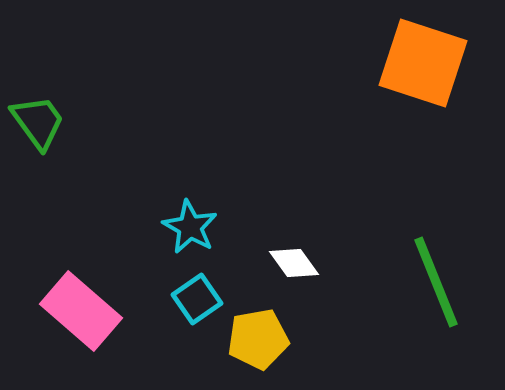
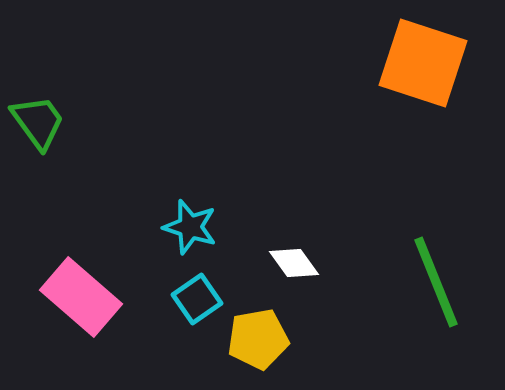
cyan star: rotated 12 degrees counterclockwise
pink rectangle: moved 14 px up
